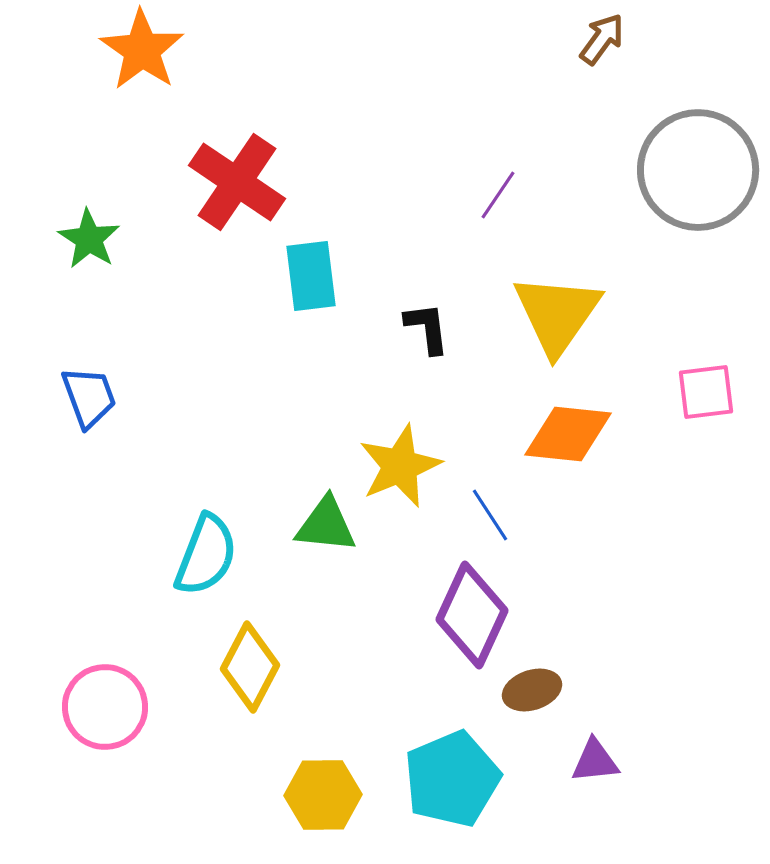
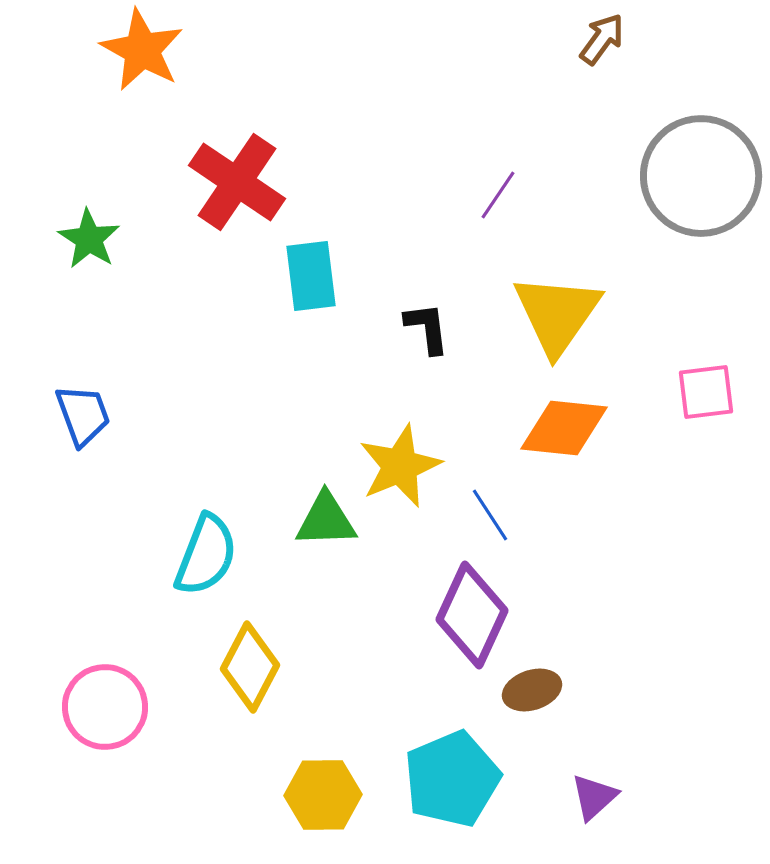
orange star: rotated 6 degrees counterclockwise
gray circle: moved 3 px right, 6 px down
blue trapezoid: moved 6 px left, 18 px down
orange diamond: moved 4 px left, 6 px up
green triangle: moved 5 px up; rotated 8 degrees counterclockwise
purple triangle: moved 1 px left, 36 px down; rotated 36 degrees counterclockwise
